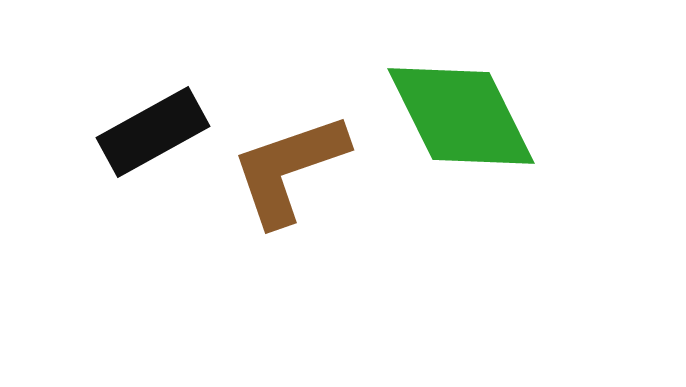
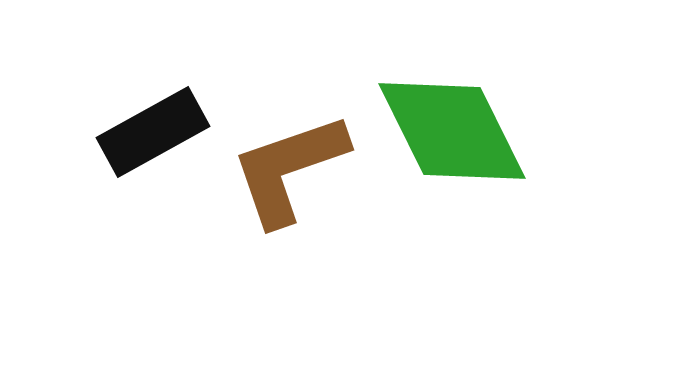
green diamond: moved 9 px left, 15 px down
